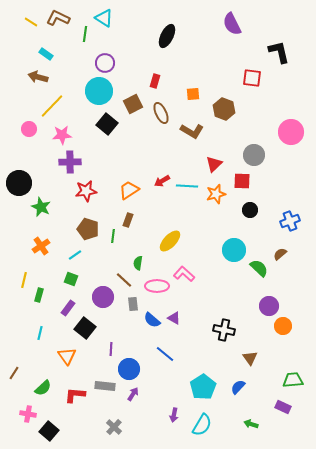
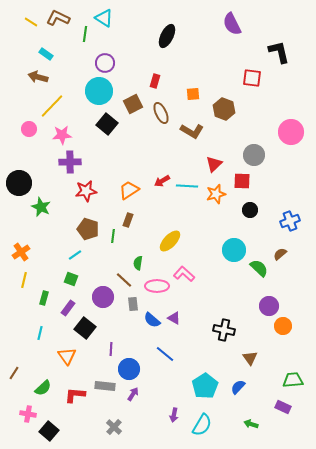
orange cross at (41, 246): moved 20 px left, 6 px down
green rectangle at (39, 295): moved 5 px right, 3 px down
cyan pentagon at (203, 387): moved 2 px right, 1 px up
